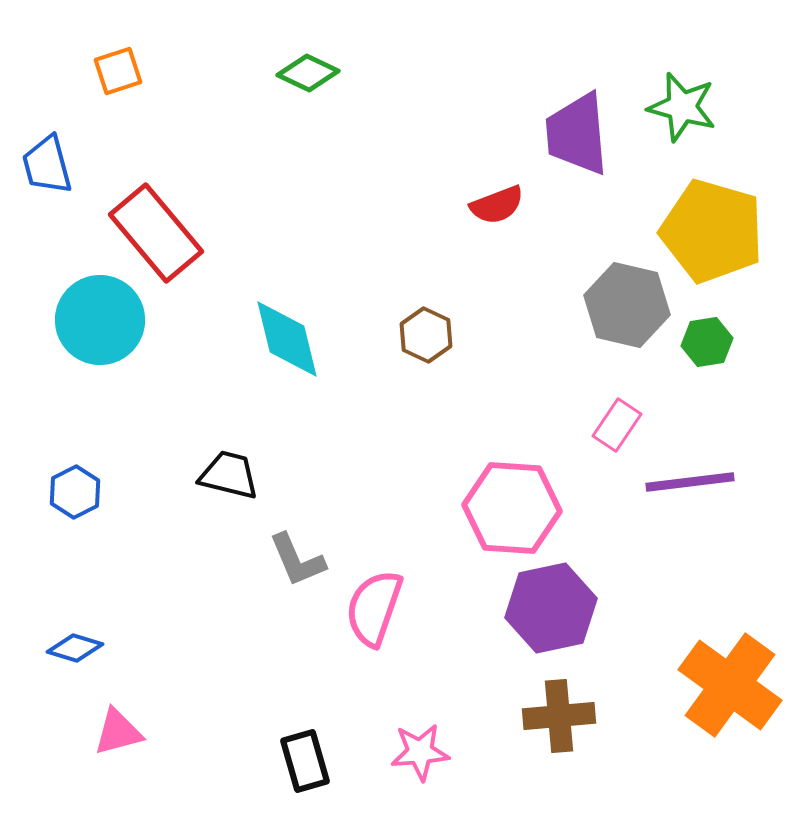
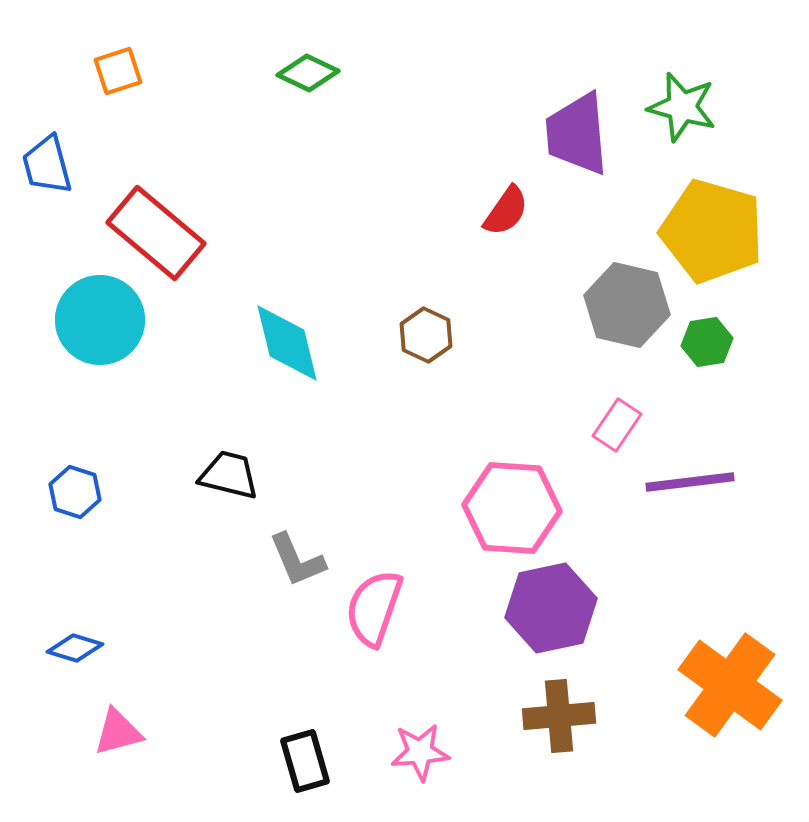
red semicircle: moved 9 px right, 6 px down; rotated 34 degrees counterclockwise
red rectangle: rotated 10 degrees counterclockwise
cyan diamond: moved 4 px down
blue hexagon: rotated 15 degrees counterclockwise
